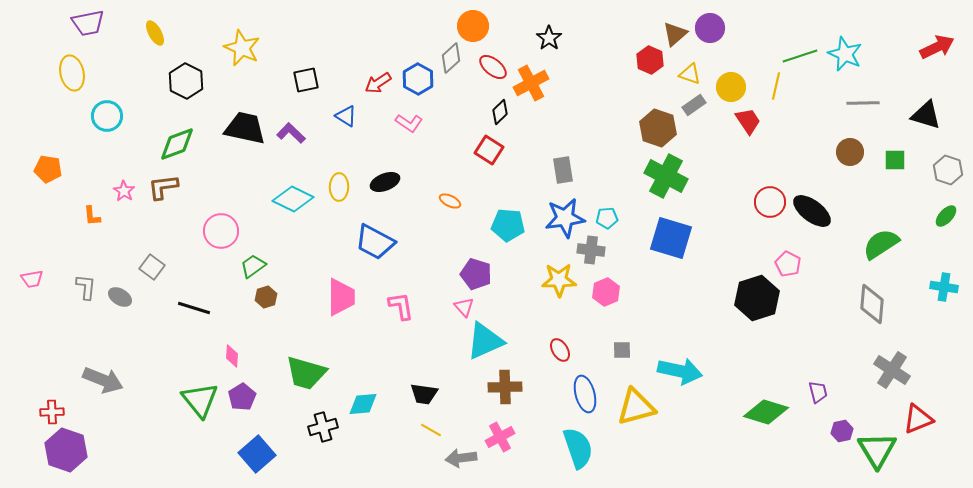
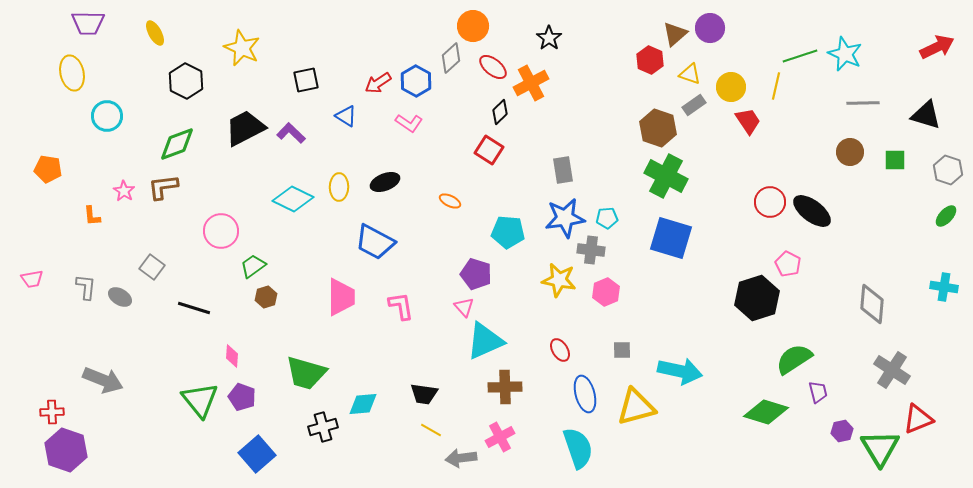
purple trapezoid at (88, 23): rotated 12 degrees clockwise
blue hexagon at (418, 79): moved 2 px left, 2 px down
black trapezoid at (245, 128): rotated 39 degrees counterclockwise
cyan pentagon at (508, 225): moved 7 px down
green semicircle at (881, 244): moved 87 px left, 115 px down
yellow star at (559, 280): rotated 12 degrees clockwise
purple pentagon at (242, 397): rotated 20 degrees counterclockwise
green triangle at (877, 450): moved 3 px right, 2 px up
